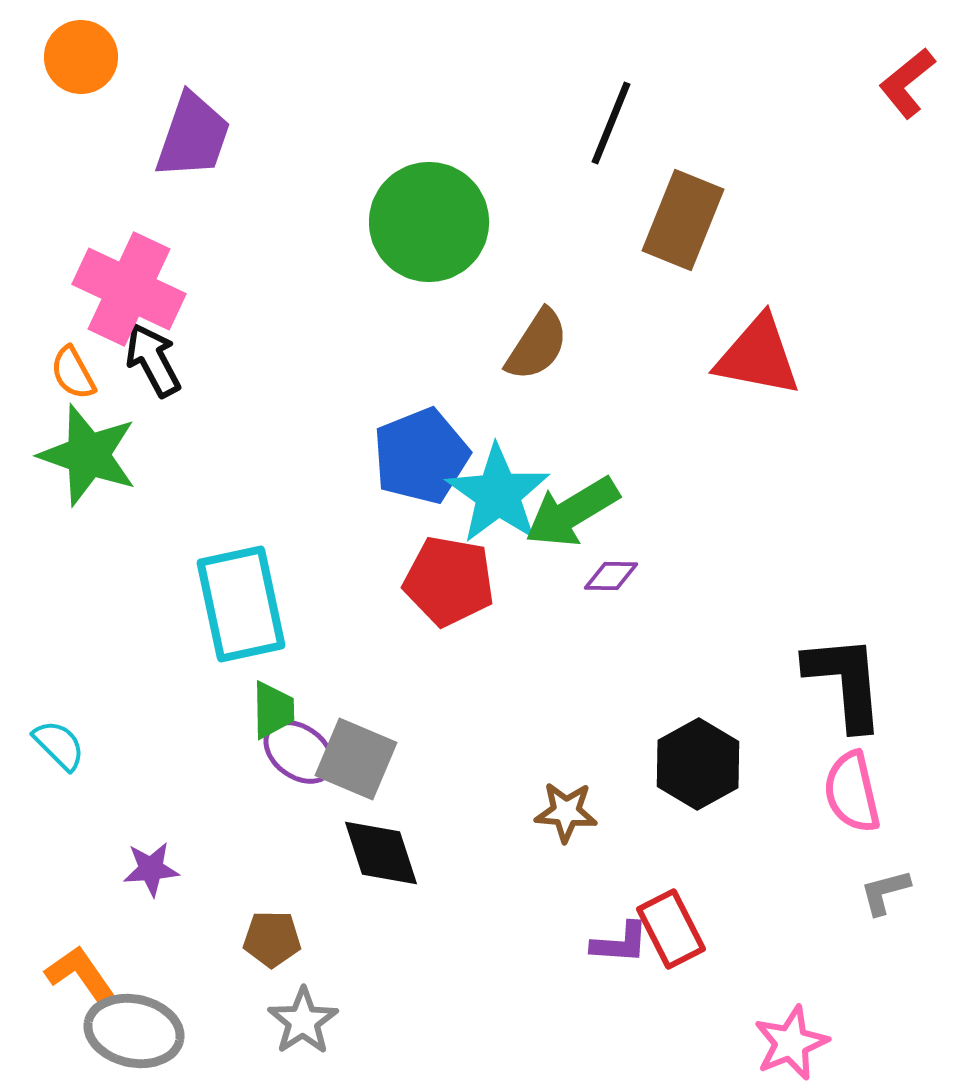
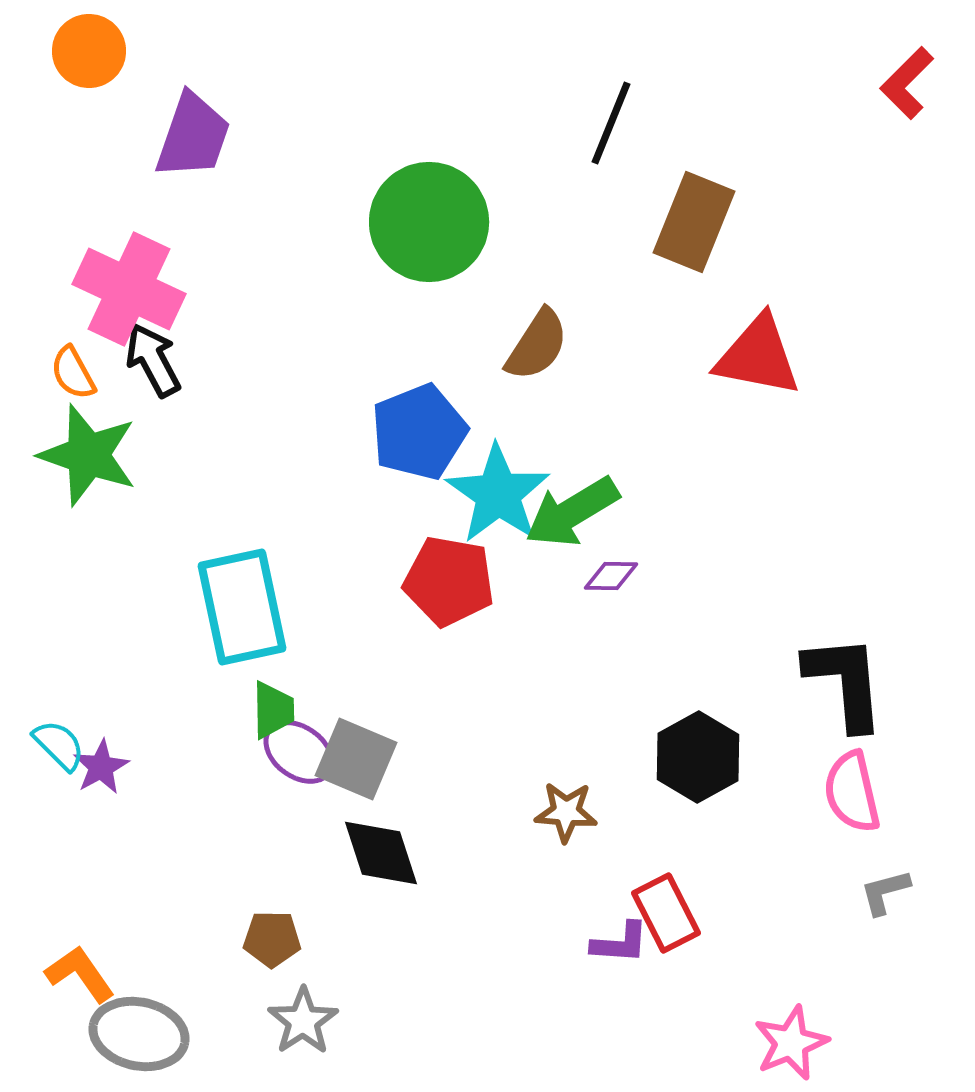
orange circle: moved 8 px right, 6 px up
red L-shape: rotated 6 degrees counterclockwise
brown rectangle: moved 11 px right, 2 px down
blue pentagon: moved 2 px left, 24 px up
cyan rectangle: moved 1 px right, 3 px down
black hexagon: moved 7 px up
purple star: moved 50 px left, 102 px up; rotated 24 degrees counterclockwise
red rectangle: moved 5 px left, 16 px up
gray ellipse: moved 5 px right, 3 px down
